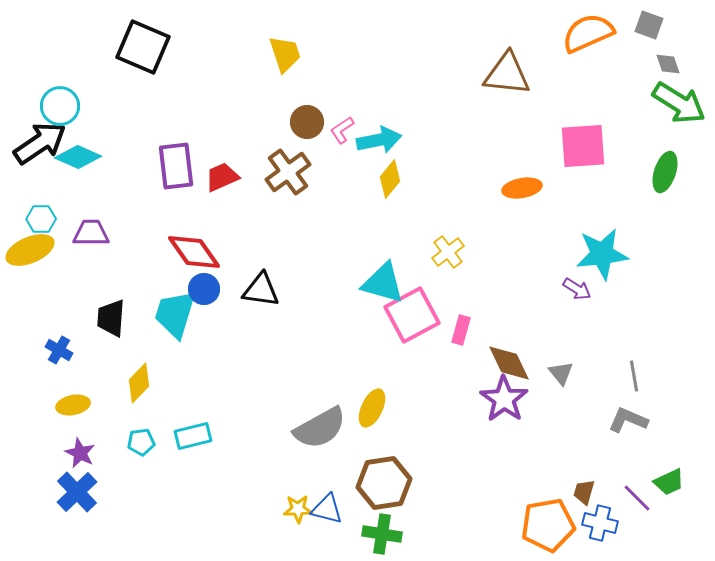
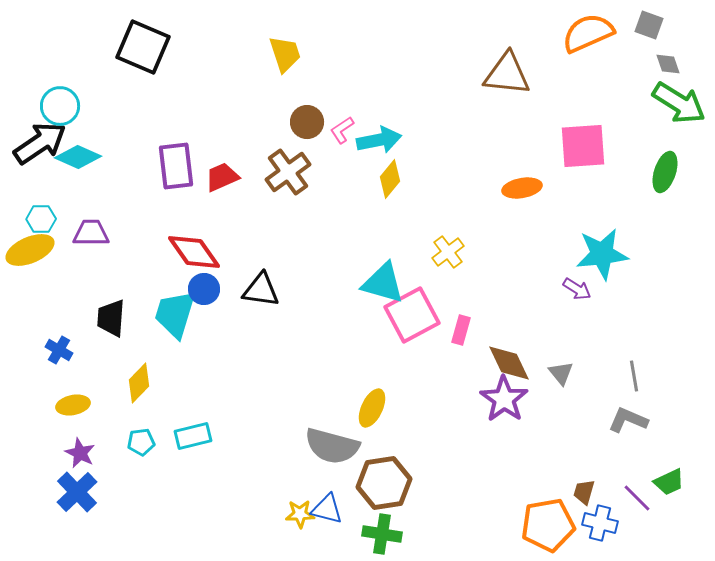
gray semicircle at (320, 428): moved 12 px right, 18 px down; rotated 44 degrees clockwise
yellow star at (298, 509): moved 2 px right, 5 px down
